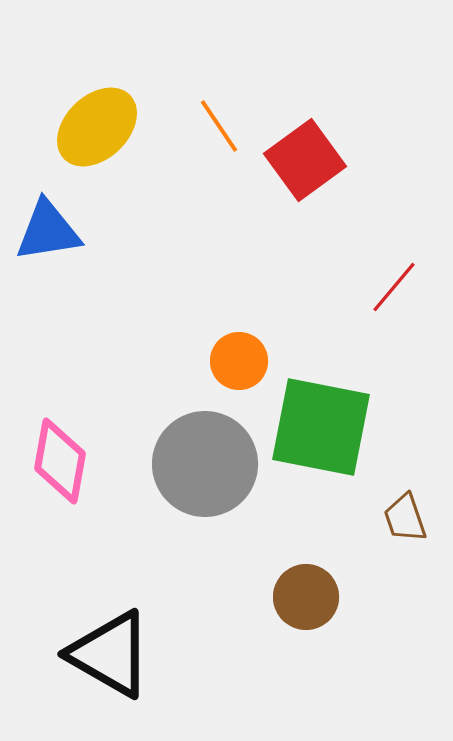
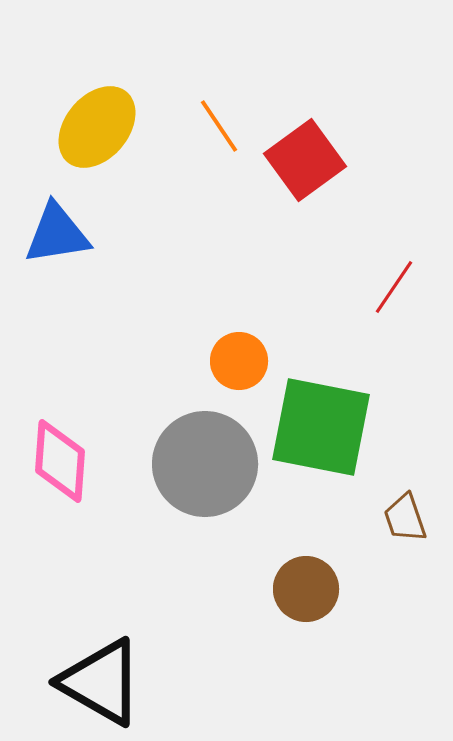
yellow ellipse: rotated 6 degrees counterclockwise
blue triangle: moved 9 px right, 3 px down
red line: rotated 6 degrees counterclockwise
pink diamond: rotated 6 degrees counterclockwise
brown circle: moved 8 px up
black triangle: moved 9 px left, 28 px down
